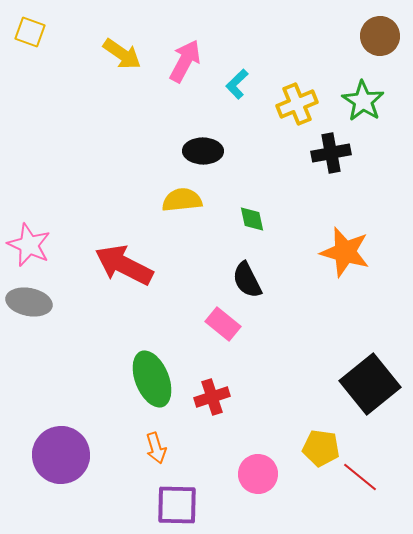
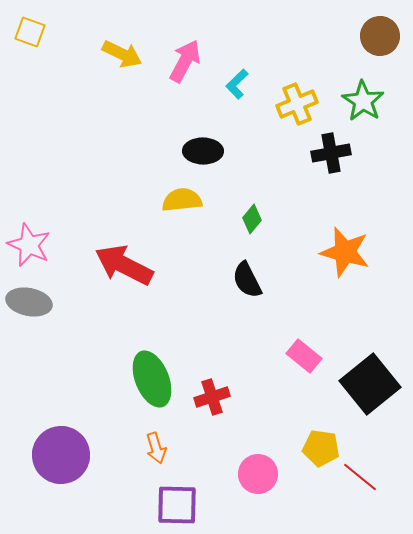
yellow arrow: rotated 9 degrees counterclockwise
green diamond: rotated 52 degrees clockwise
pink rectangle: moved 81 px right, 32 px down
